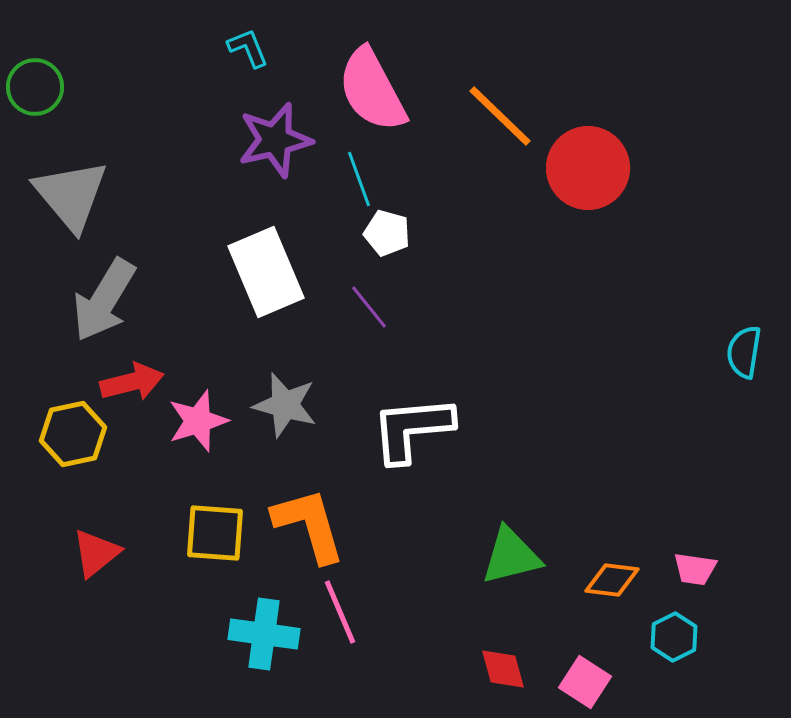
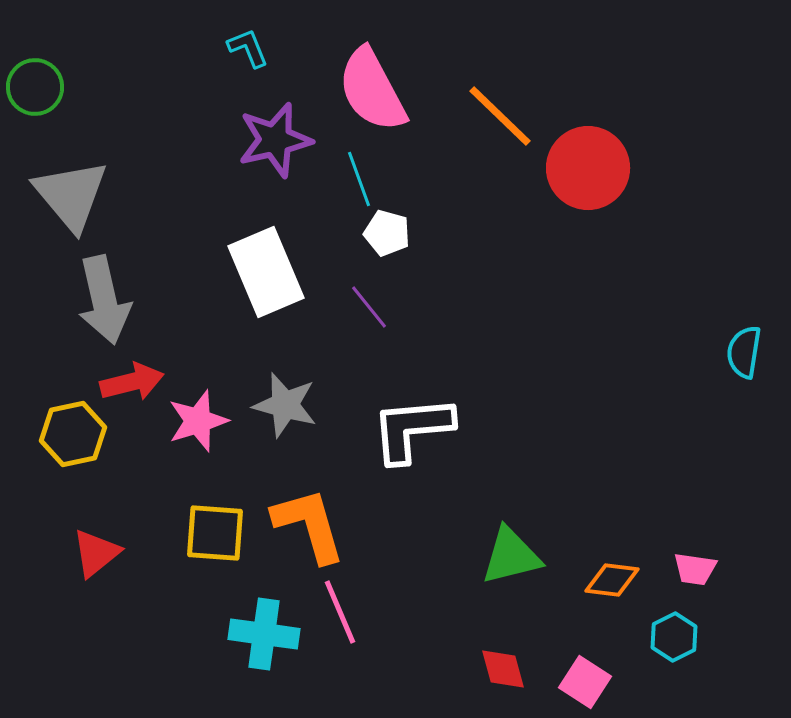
gray arrow: rotated 44 degrees counterclockwise
